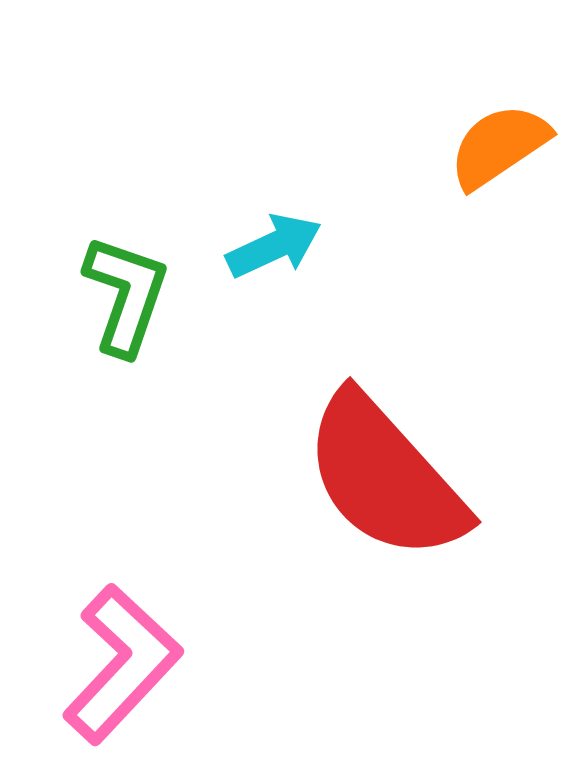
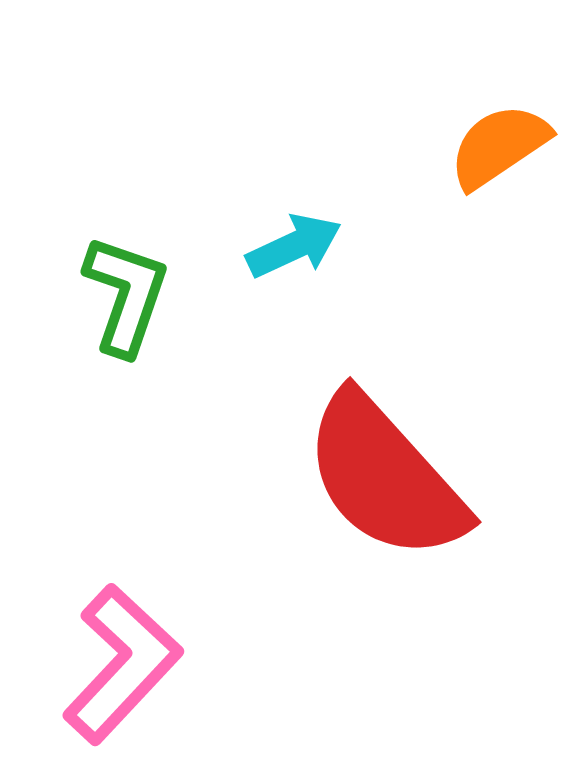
cyan arrow: moved 20 px right
